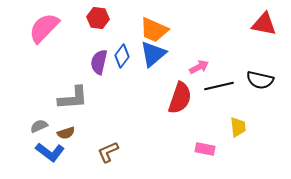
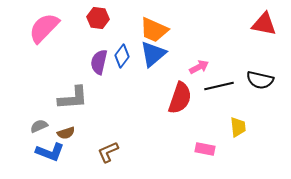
blue L-shape: rotated 16 degrees counterclockwise
